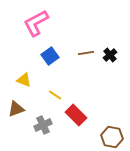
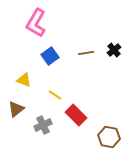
pink L-shape: rotated 32 degrees counterclockwise
black cross: moved 4 px right, 5 px up
brown triangle: rotated 18 degrees counterclockwise
brown hexagon: moved 3 px left
